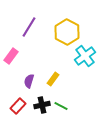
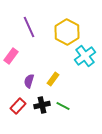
purple line: rotated 55 degrees counterclockwise
green line: moved 2 px right
